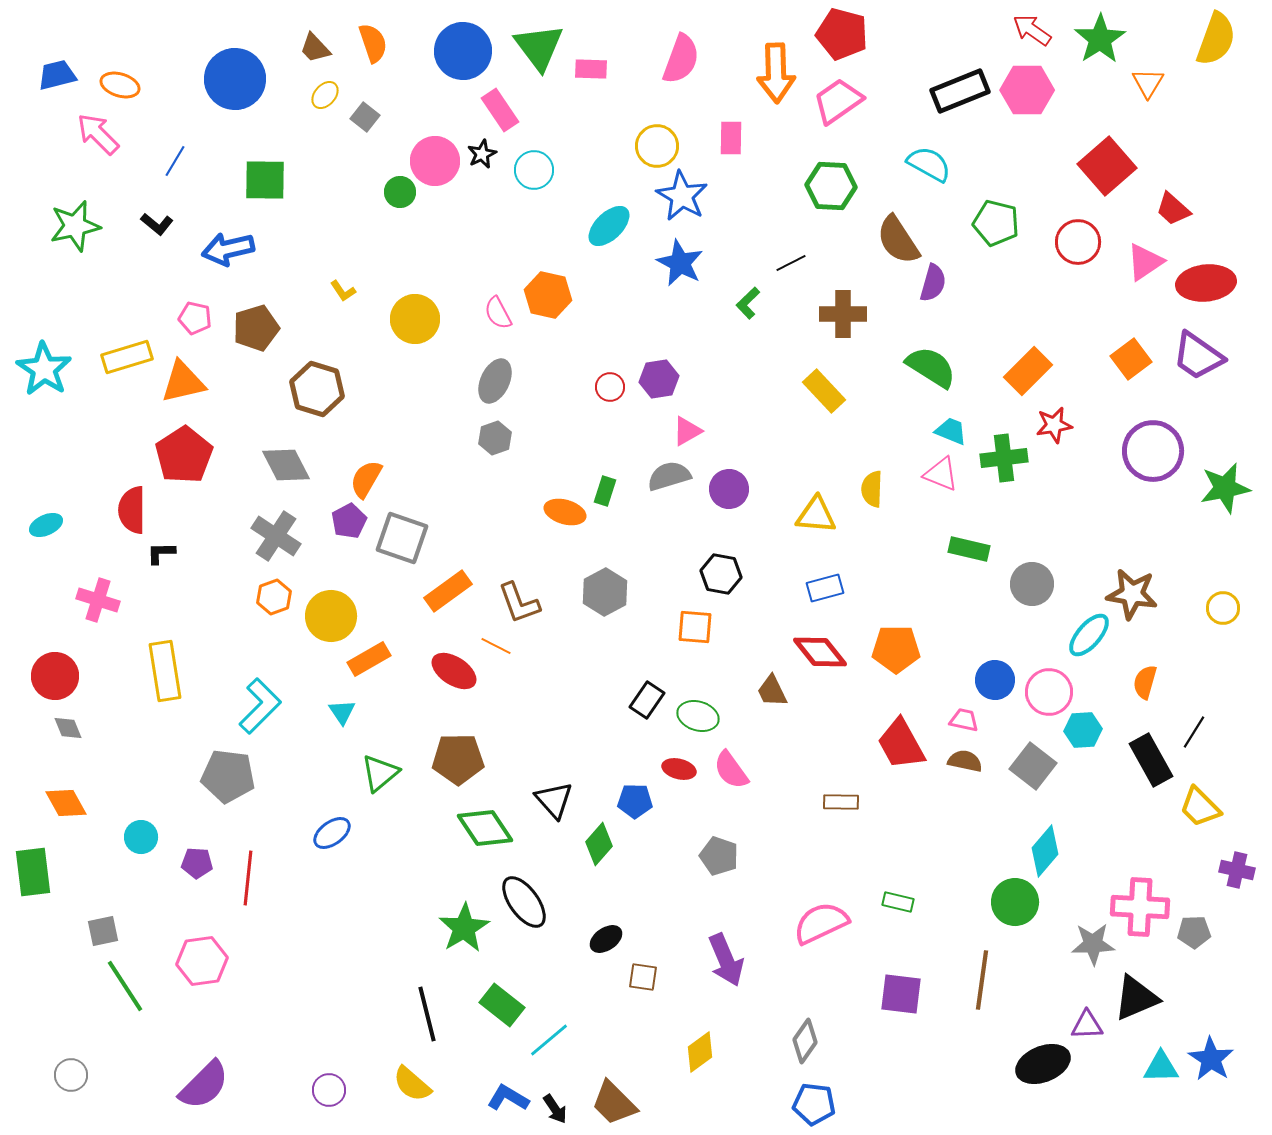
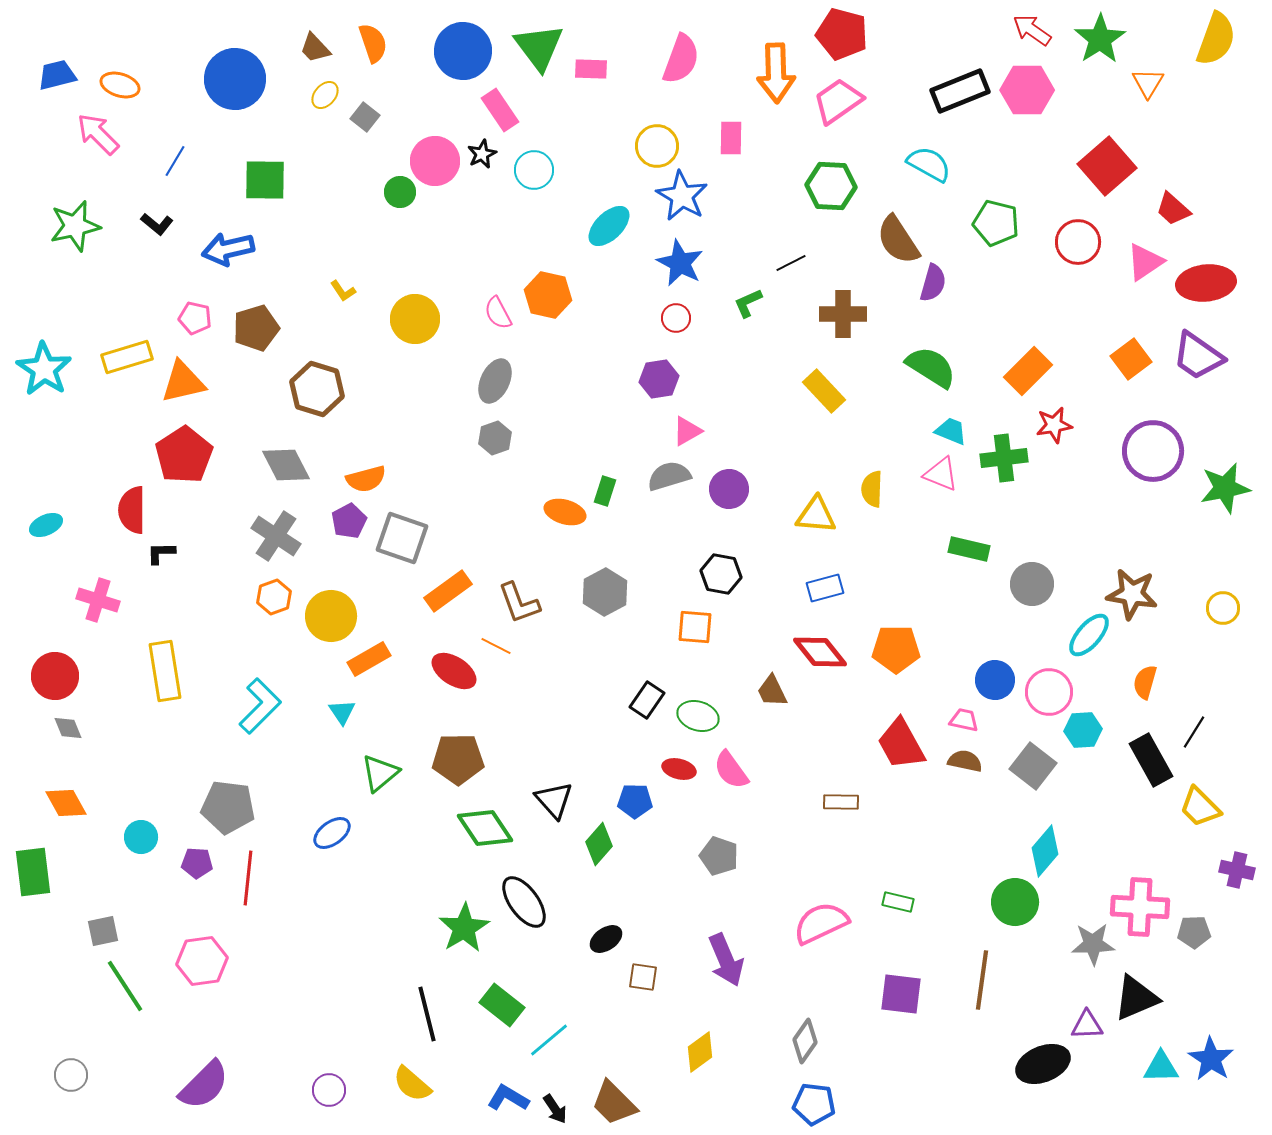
green L-shape at (748, 303): rotated 20 degrees clockwise
red circle at (610, 387): moved 66 px right, 69 px up
orange semicircle at (366, 479): rotated 135 degrees counterclockwise
gray pentagon at (228, 776): moved 31 px down
